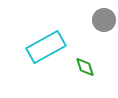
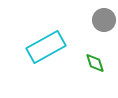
green diamond: moved 10 px right, 4 px up
